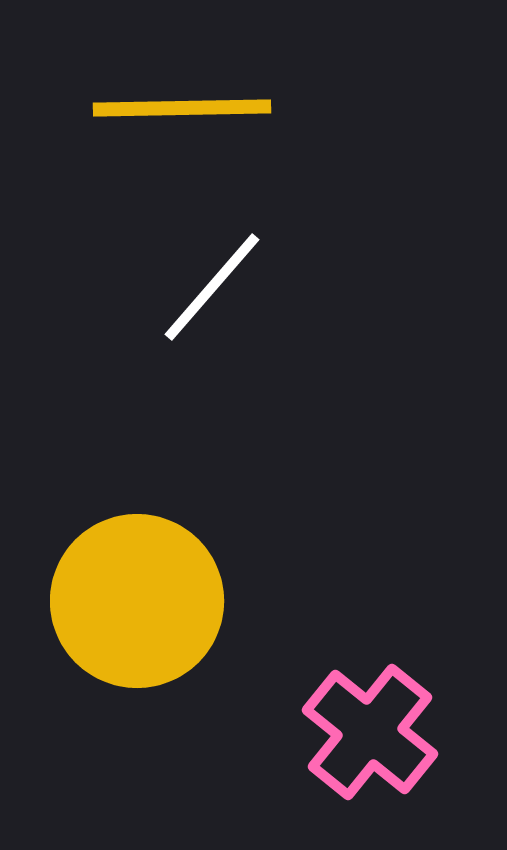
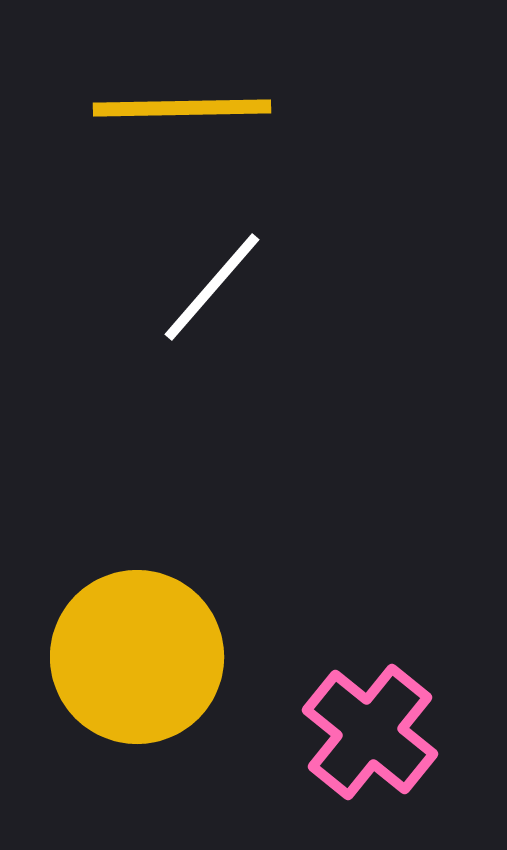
yellow circle: moved 56 px down
